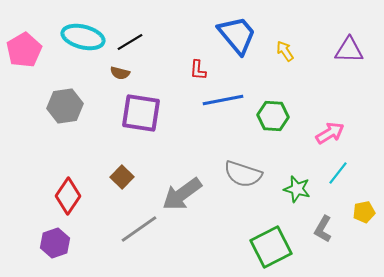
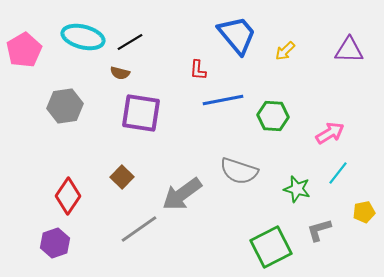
yellow arrow: rotated 100 degrees counterclockwise
gray semicircle: moved 4 px left, 3 px up
gray L-shape: moved 4 px left, 1 px down; rotated 44 degrees clockwise
